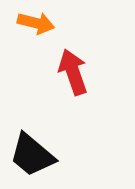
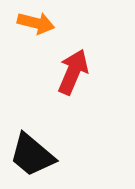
red arrow: rotated 42 degrees clockwise
